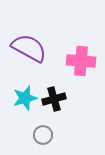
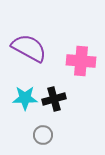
cyan star: rotated 15 degrees clockwise
